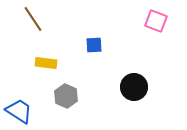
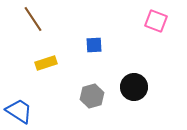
yellow rectangle: rotated 25 degrees counterclockwise
gray hexagon: moved 26 px right; rotated 20 degrees clockwise
